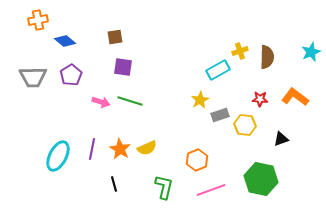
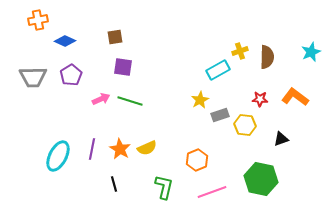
blue diamond: rotated 15 degrees counterclockwise
pink arrow: moved 3 px up; rotated 42 degrees counterclockwise
pink line: moved 1 px right, 2 px down
